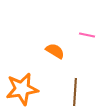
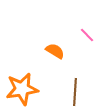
pink line: rotated 35 degrees clockwise
